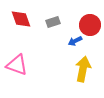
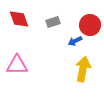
red diamond: moved 2 px left
pink triangle: rotated 20 degrees counterclockwise
